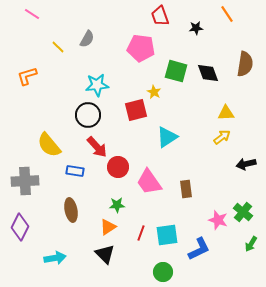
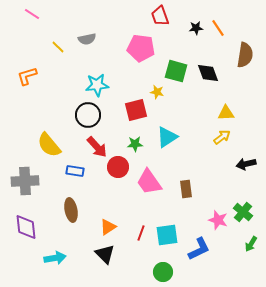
orange line: moved 9 px left, 14 px down
gray semicircle: rotated 48 degrees clockwise
brown semicircle: moved 9 px up
yellow star: moved 3 px right; rotated 16 degrees counterclockwise
green star: moved 18 px right, 61 px up
purple diamond: moved 6 px right; rotated 32 degrees counterclockwise
